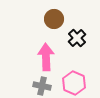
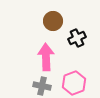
brown circle: moved 1 px left, 2 px down
black cross: rotated 18 degrees clockwise
pink hexagon: rotated 15 degrees clockwise
